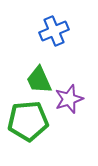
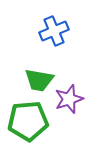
green trapezoid: rotated 56 degrees counterclockwise
